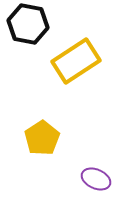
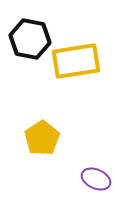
black hexagon: moved 2 px right, 15 px down
yellow rectangle: rotated 24 degrees clockwise
